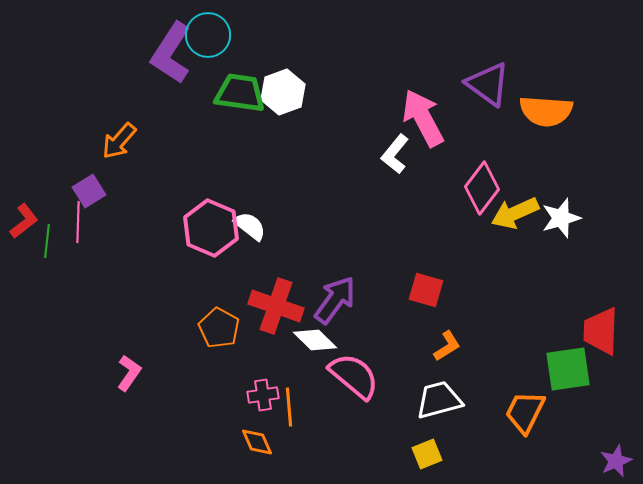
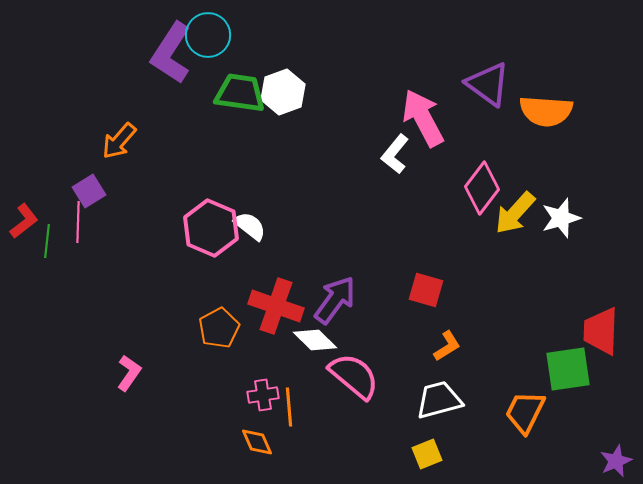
yellow arrow: rotated 24 degrees counterclockwise
orange pentagon: rotated 15 degrees clockwise
